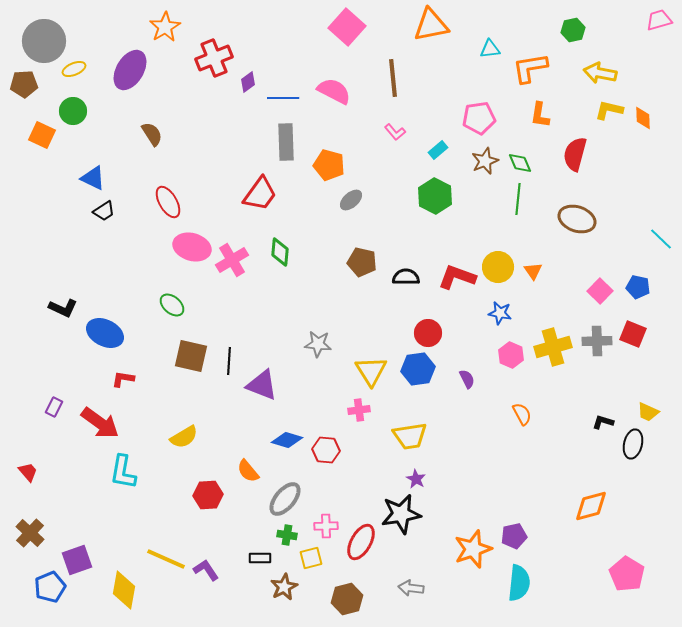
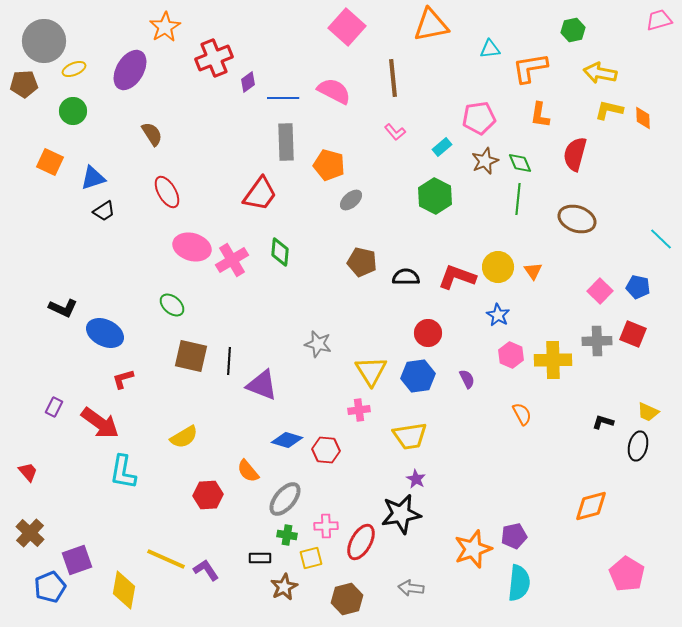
orange square at (42, 135): moved 8 px right, 27 px down
cyan rectangle at (438, 150): moved 4 px right, 3 px up
blue triangle at (93, 178): rotated 44 degrees counterclockwise
red ellipse at (168, 202): moved 1 px left, 10 px up
blue star at (500, 313): moved 2 px left, 2 px down; rotated 20 degrees clockwise
gray star at (318, 344): rotated 8 degrees clockwise
yellow cross at (553, 347): moved 13 px down; rotated 15 degrees clockwise
blue hexagon at (418, 369): moved 7 px down
red L-shape at (123, 379): rotated 25 degrees counterclockwise
black ellipse at (633, 444): moved 5 px right, 2 px down
